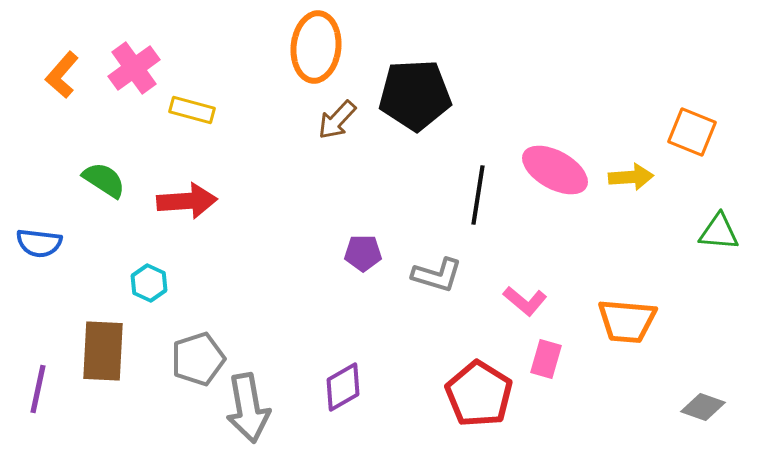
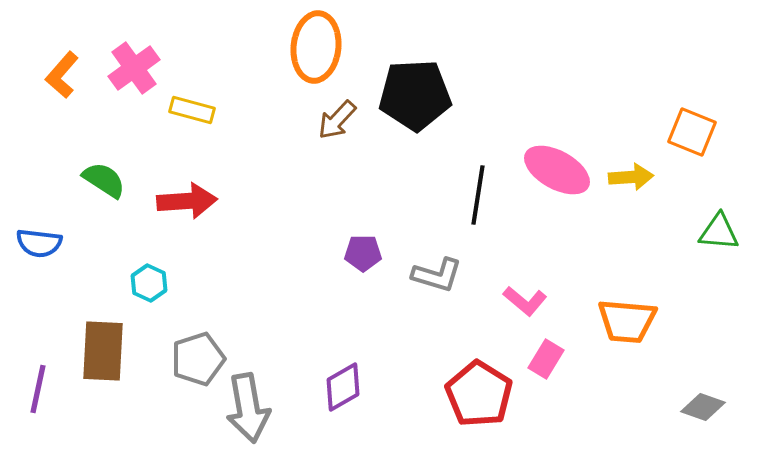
pink ellipse: moved 2 px right
pink rectangle: rotated 15 degrees clockwise
